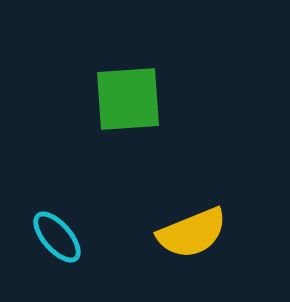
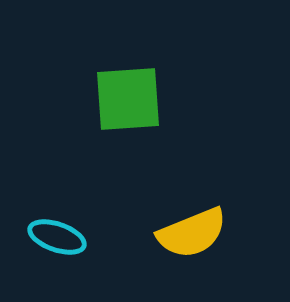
cyan ellipse: rotated 30 degrees counterclockwise
